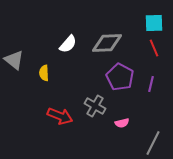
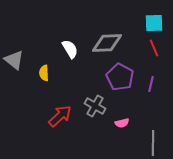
white semicircle: moved 2 px right, 5 px down; rotated 72 degrees counterclockwise
red arrow: rotated 65 degrees counterclockwise
gray line: rotated 25 degrees counterclockwise
